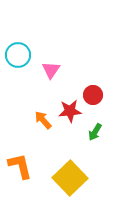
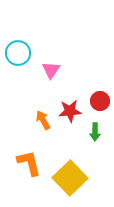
cyan circle: moved 2 px up
red circle: moved 7 px right, 6 px down
orange arrow: rotated 12 degrees clockwise
green arrow: rotated 30 degrees counterclockwise
orange L-shape: moved 9 px right, 3 px up
